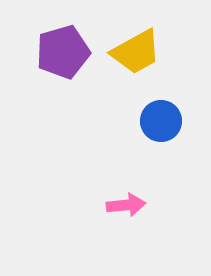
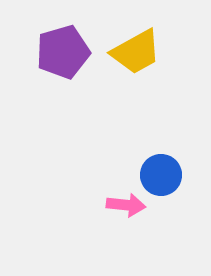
blue circle: moved 54 px down
pink arrow: rotated 12 degrees clockwise
